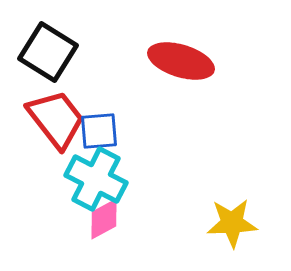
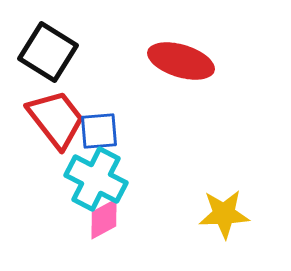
yellow star: moved 8 px left, 9 px up
